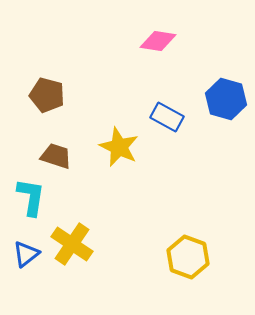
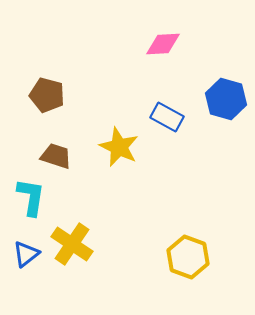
pink diamond: moved 5 px right, 3 px down; rotated 12 degrees counterclockwise
